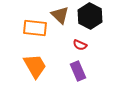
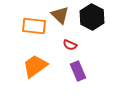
black hexagon: moved 2 px right, 1 px down
orange rectangle: moved 1 px left, 2 px up
red semicircle: moved 10 px left
orange trapezoid: rotated 96 degrees counterclockwise
